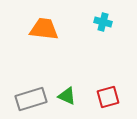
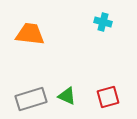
orange trapezoid: moved 14 px left, 5 px down
